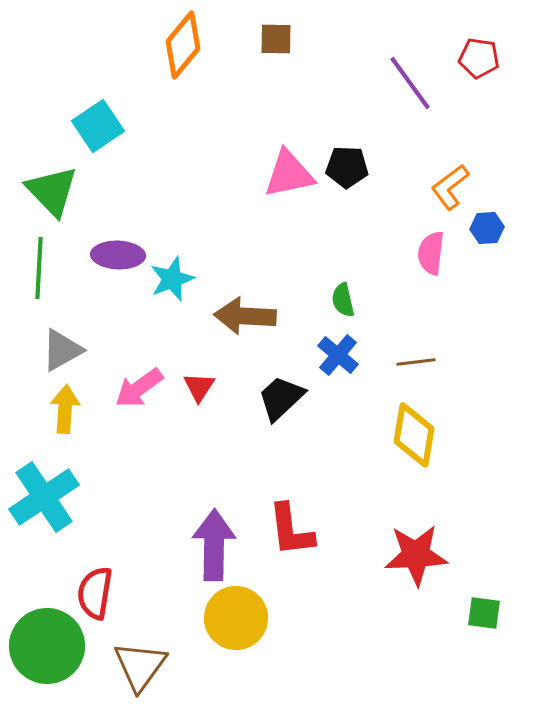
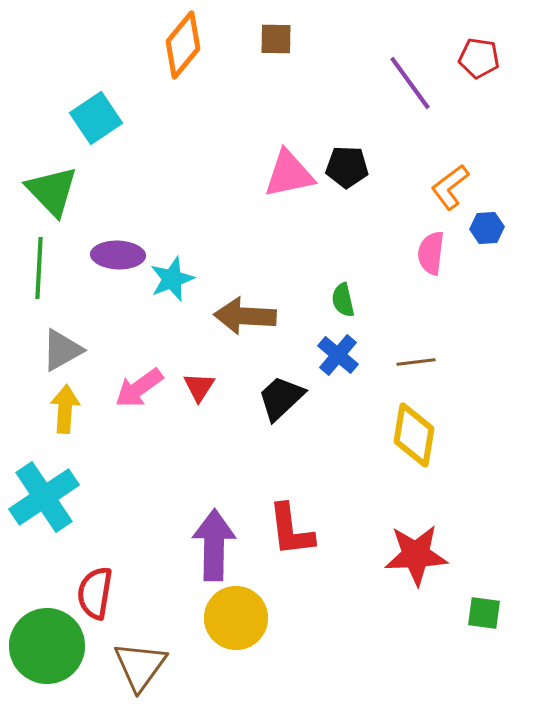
cyan square: moved 2 px left, 8 px up
